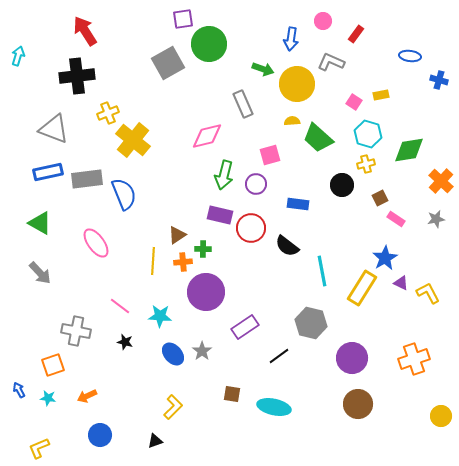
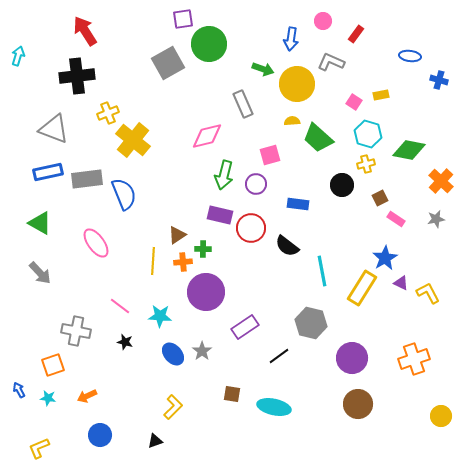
green diamond at (409, 150): rotated 20 degrees clockwise
